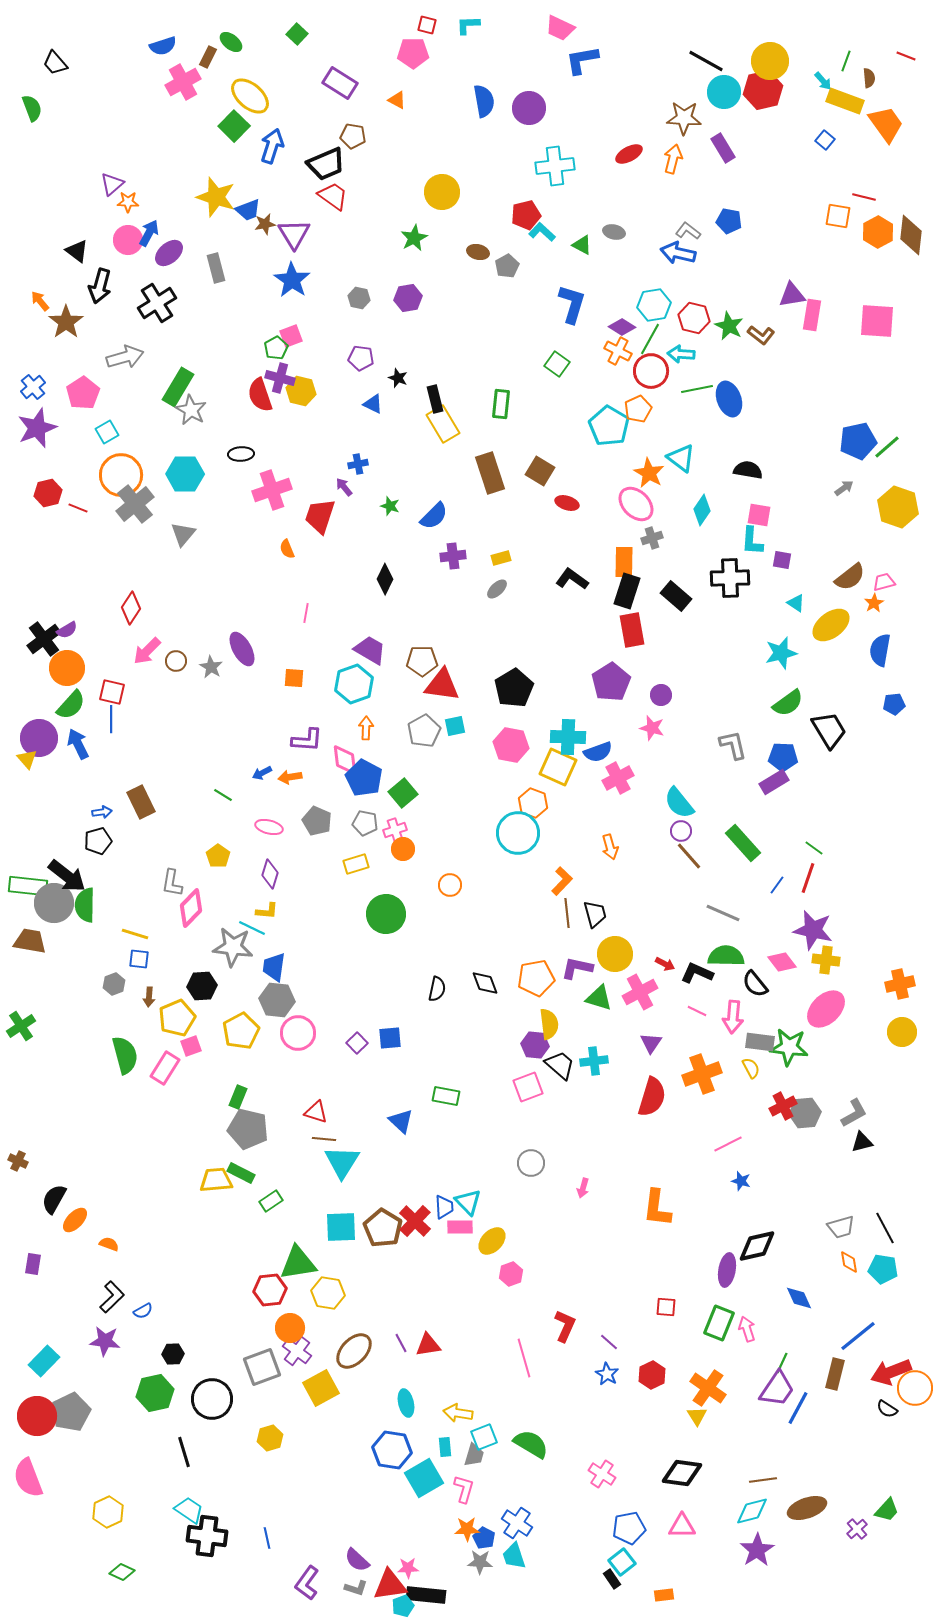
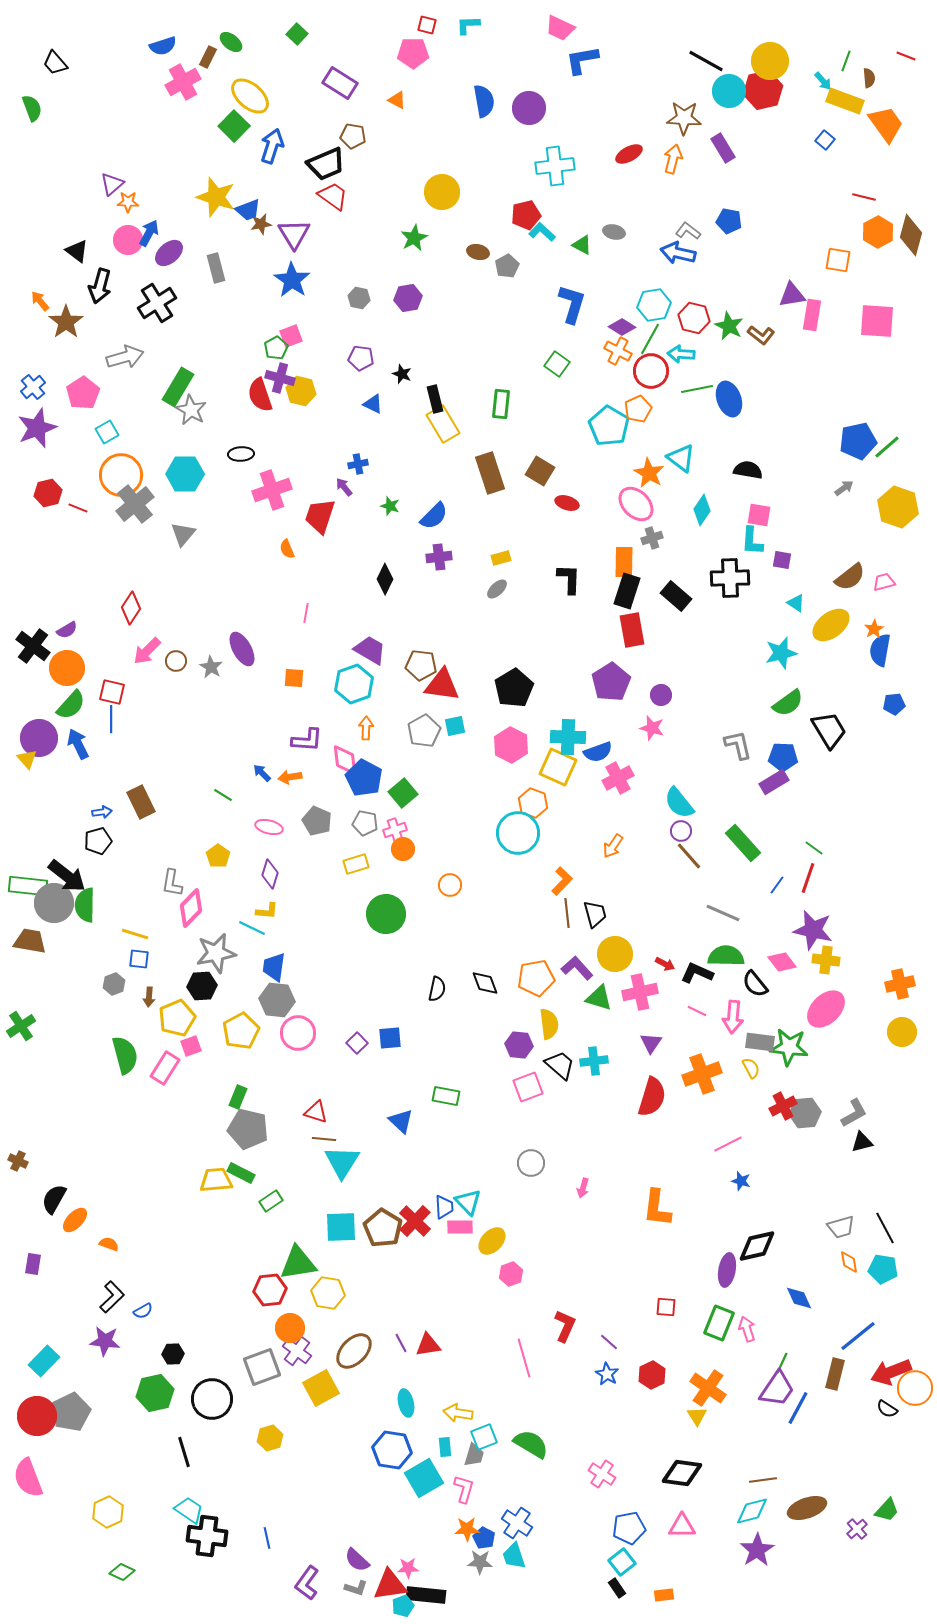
cyan circle at (724, 92): moved 5 px right, 1 px up
orange square at (838, 216): moved 44 px down
brown star at (265, 224): moved 4 px left
brown diamond at (911, 235): rotated 9 degrees clockwise
black star at (398, 378): moved 4 px right, 4 px up
purple cross at (453, 556): moved 14 px left, 1 px down
black L-shape at (572, 579): moved 3 px left; rotated 56 degrees clockwise
orange star at (874, 603): moved 26 px down
black cross at (44, 639): moved 11 px left, 7 px down; rotated 16 degrees counterclockwise
brown pentagon at (422, 661): moved 1 px left, 4 px down; rotated 8 degrees clockwise
pink hexagon at (511, 745): rotated 16 degrees clockwise
gray L-shape at (733, 745): moved 5 px right
blue arrow at (262, 773): rotated 72 degrees clockwise
orange arrow at (610, 847): moved 3 px right, 1 px up; rotated 50 degrees clockwise
gray star at (233, 947): moved 17 px left, 6 px down; rotated 18 degrees counterclockwise
purple L-shape at (577, 968): rotated 36 degrees clockwise
pink cross at (640, 992): rotated 16 degrees clockwise
purple hexagon at (535, 1045): moved 16 px left
black rectangle at (612, 1579): moved 5 px right, 9 px down
